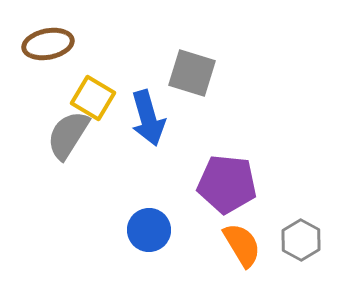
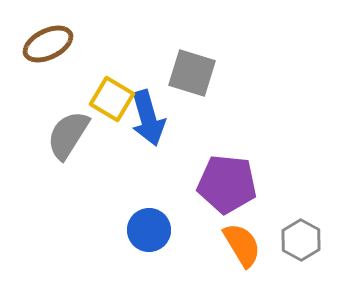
brown ellipse: rotated 15 degrees counterclockwise
yellow square: moved 19 px right, 1 px down
